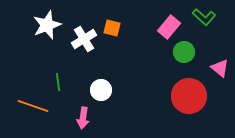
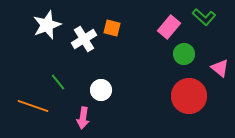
green circle: moved 2 px down
green line: rotated 30 degrees counterclockwise
